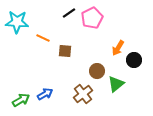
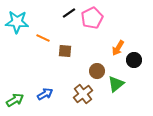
green arrow: moved 6 px left
